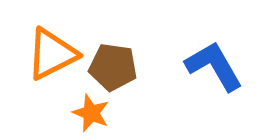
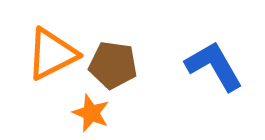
brown pentagon: moved 2 px up
